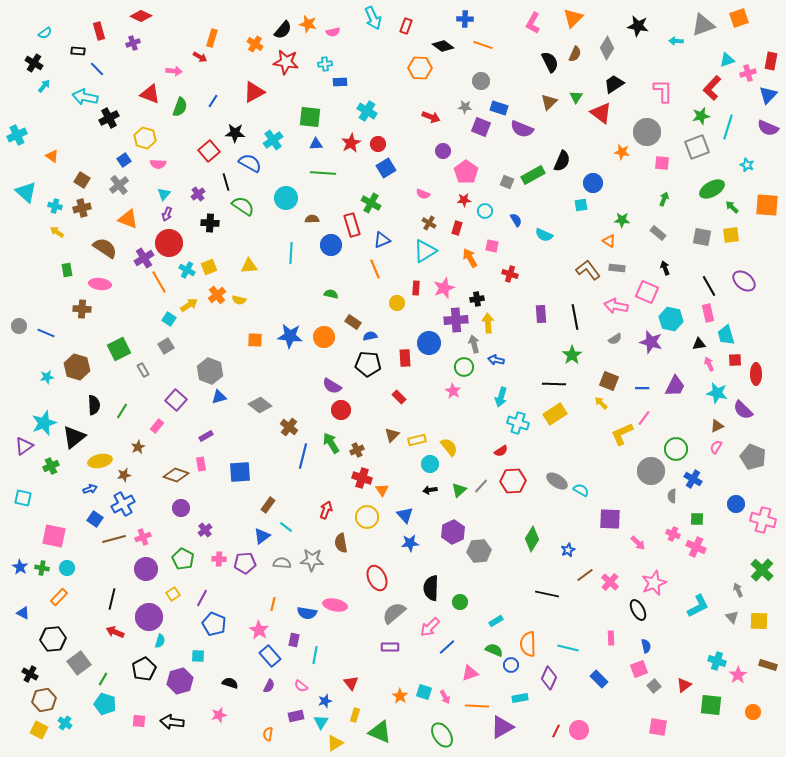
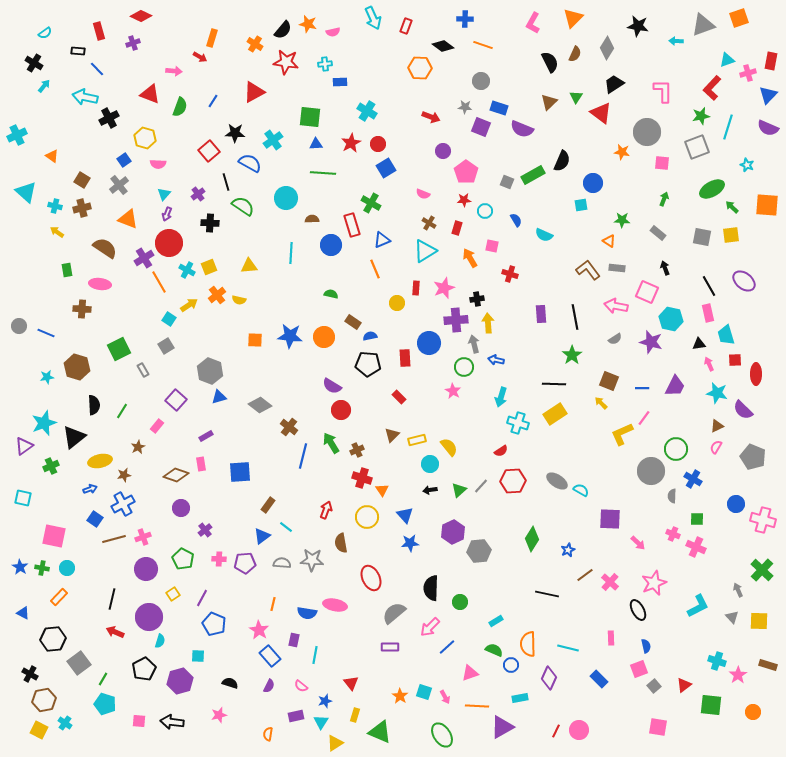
red ellipse at (377, 578): moved 6 px left
